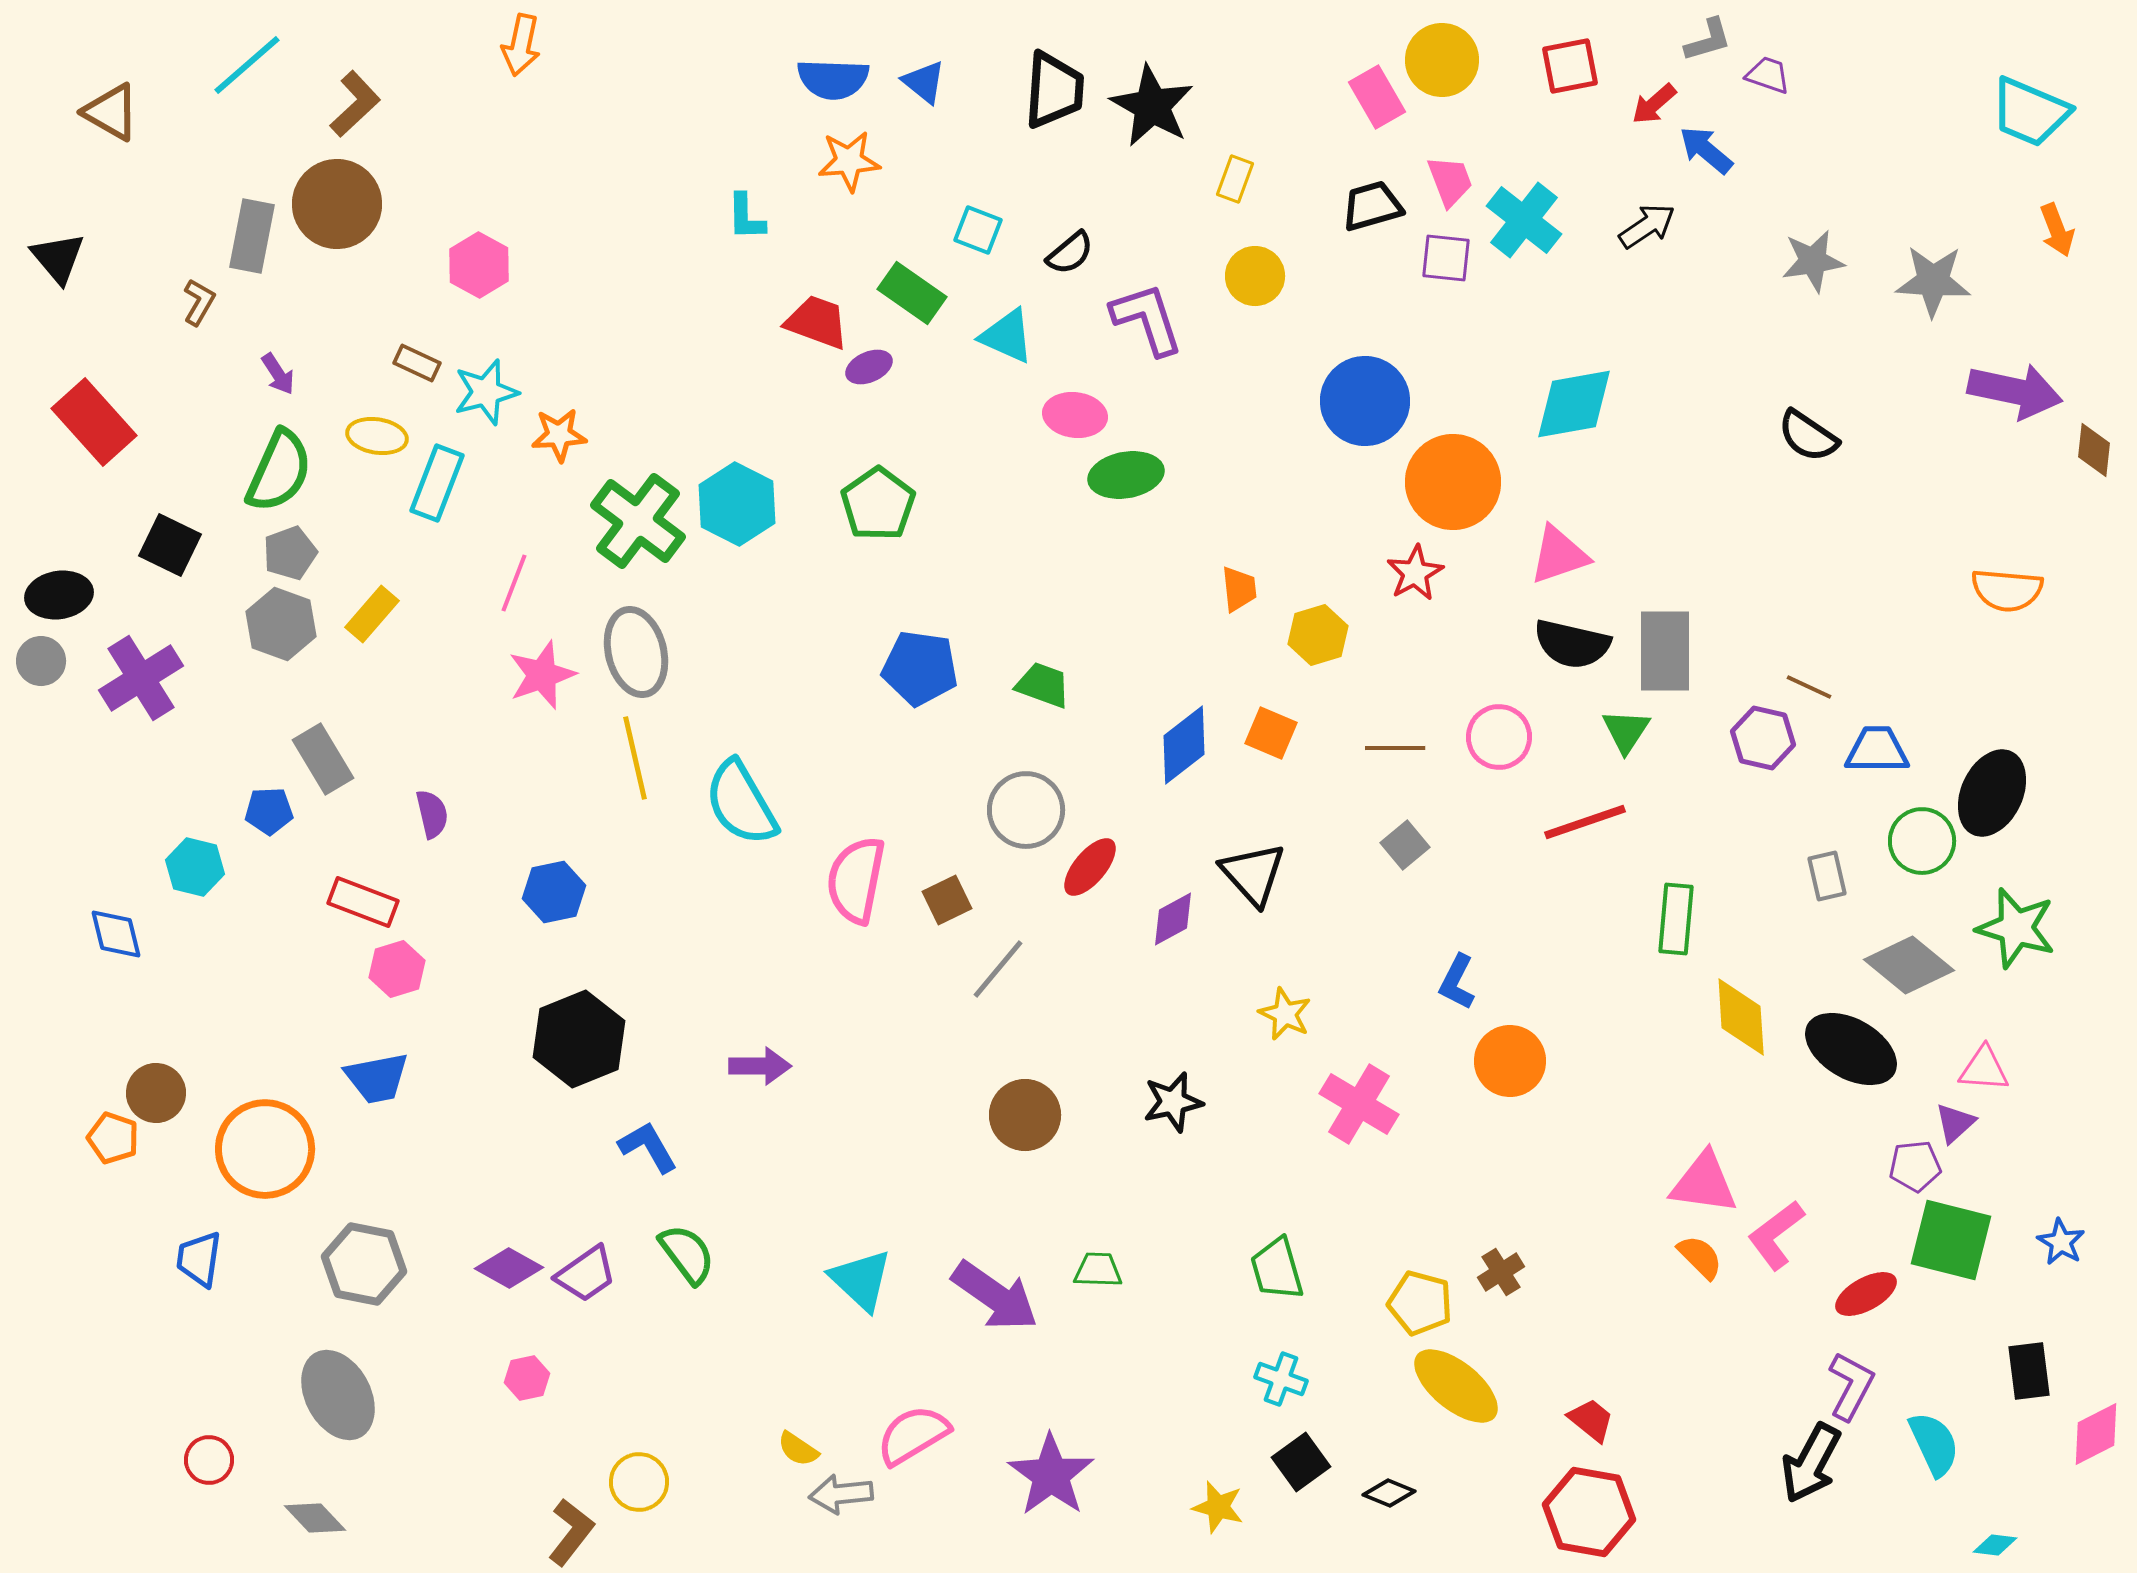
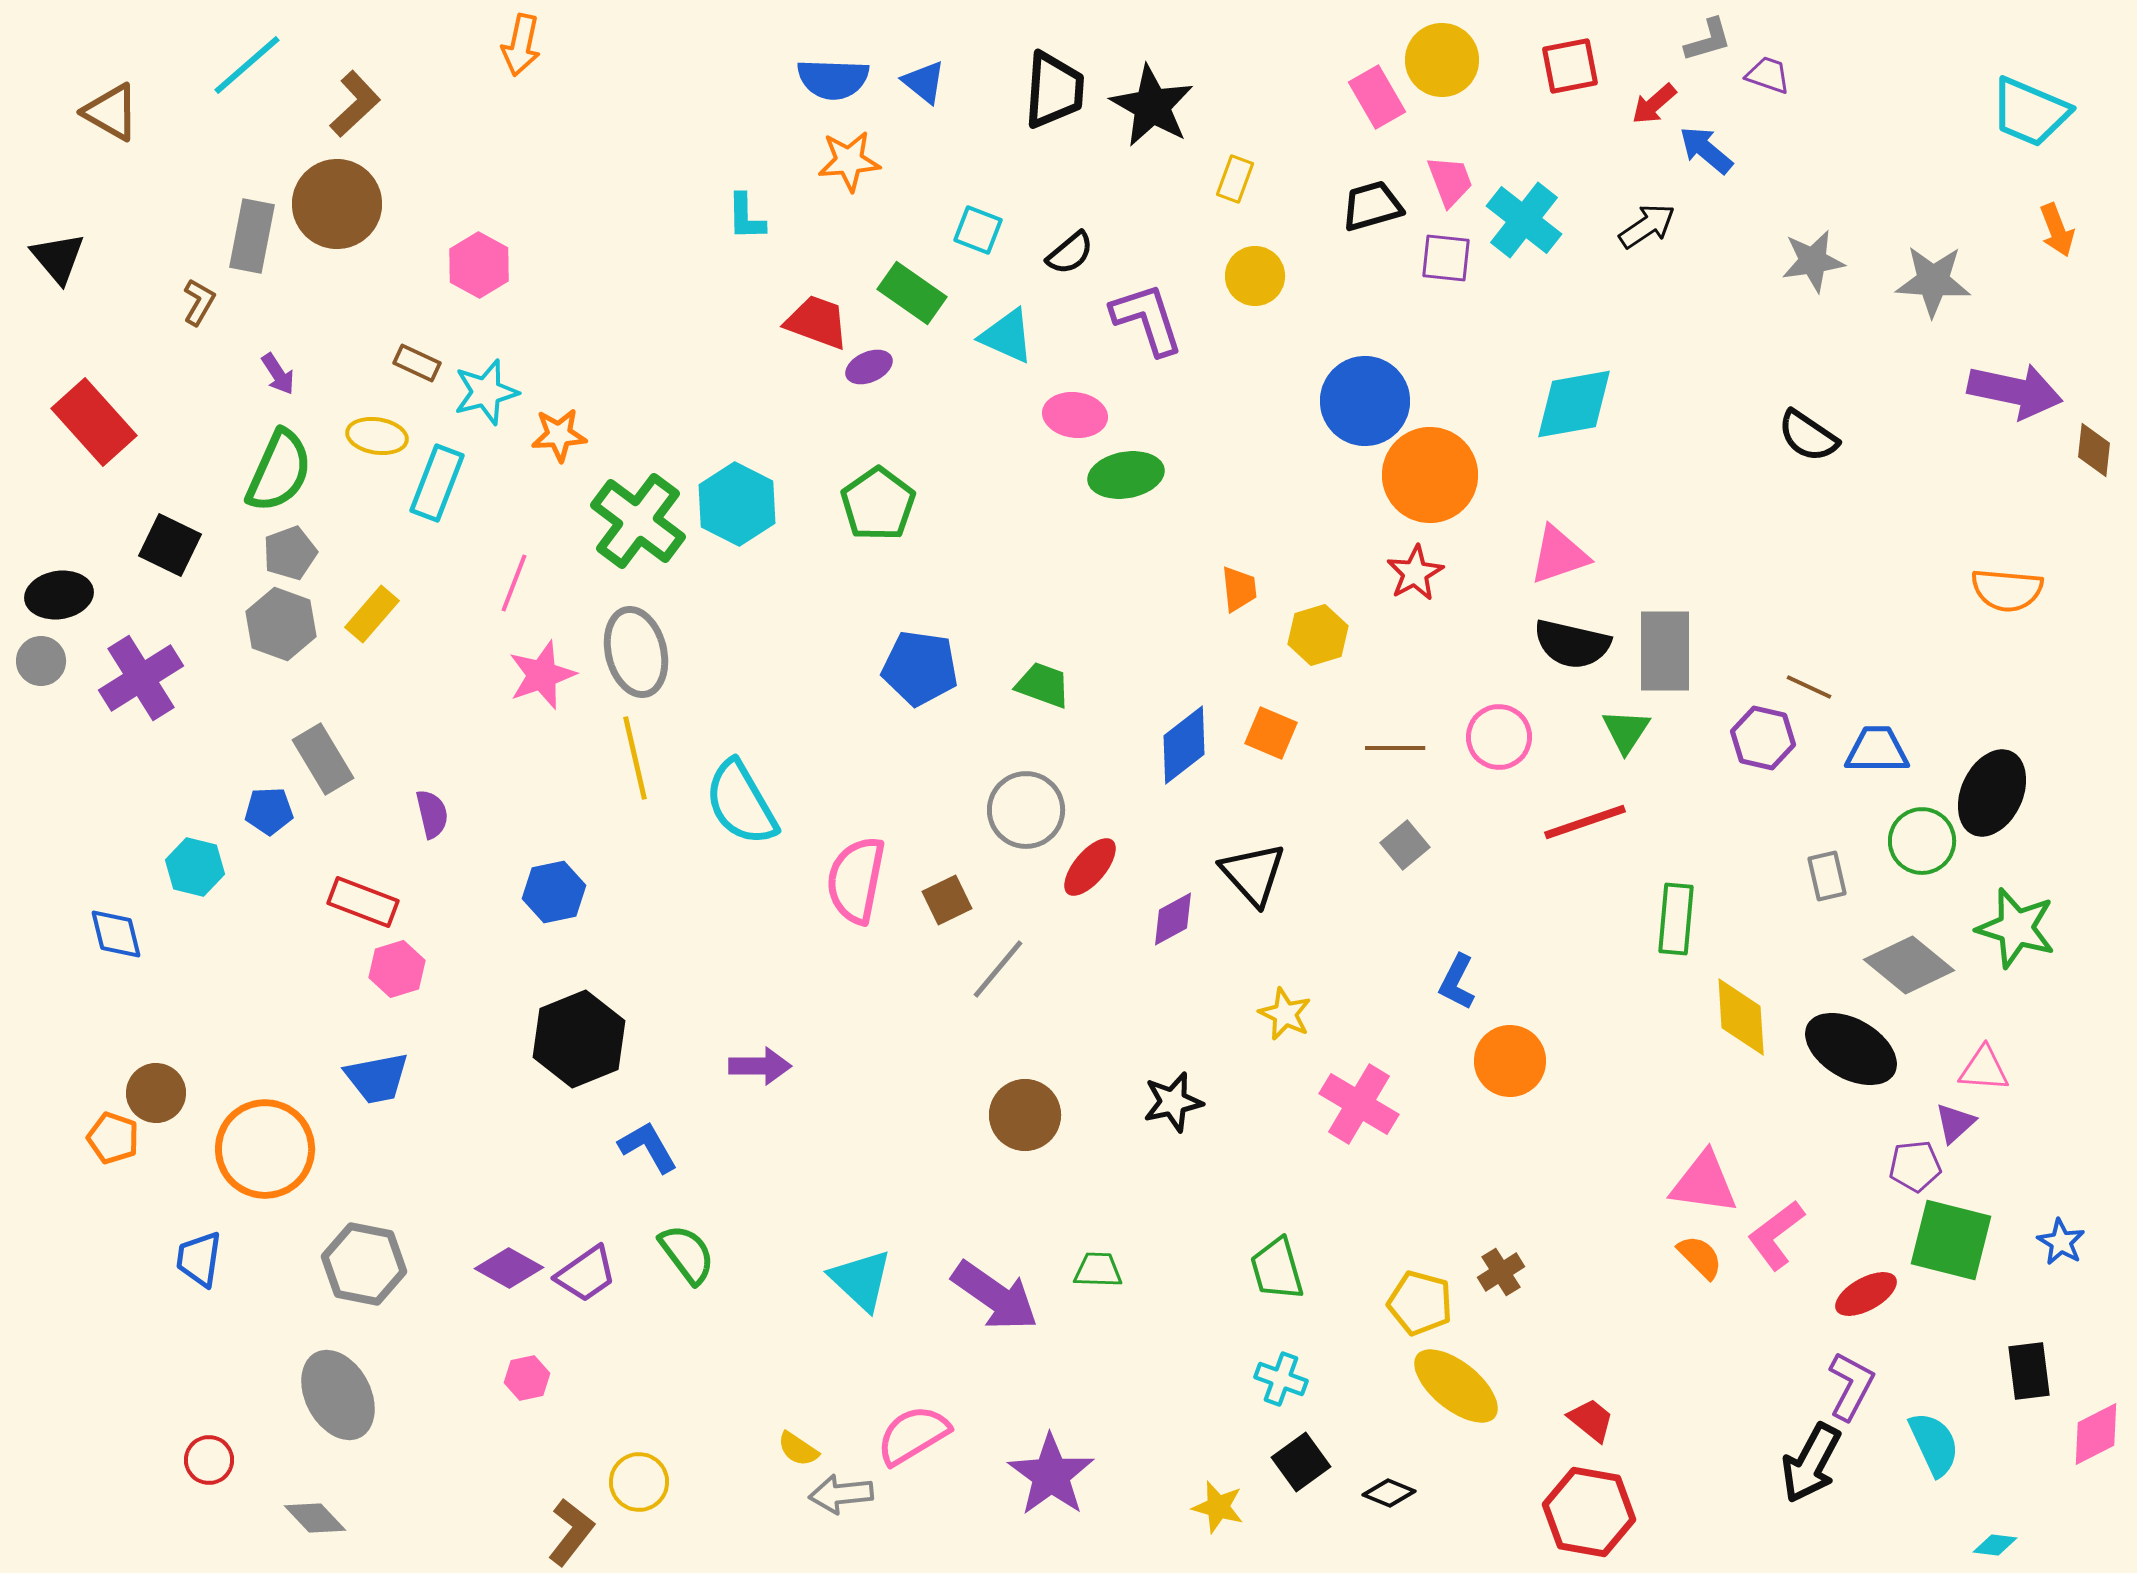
orange circle at (1453, 482): moved 23 px left, 7 px up
